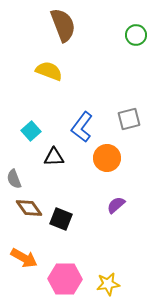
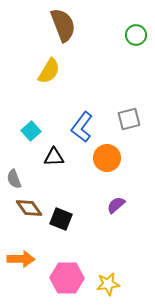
yellow semicircle: rotated 100 degrees clockwise
orange arrow: moved 3 px left, 1 px down; rotated 28 degrees counterclockwise
pink hexagon: moved 2 px right, 1 px up
